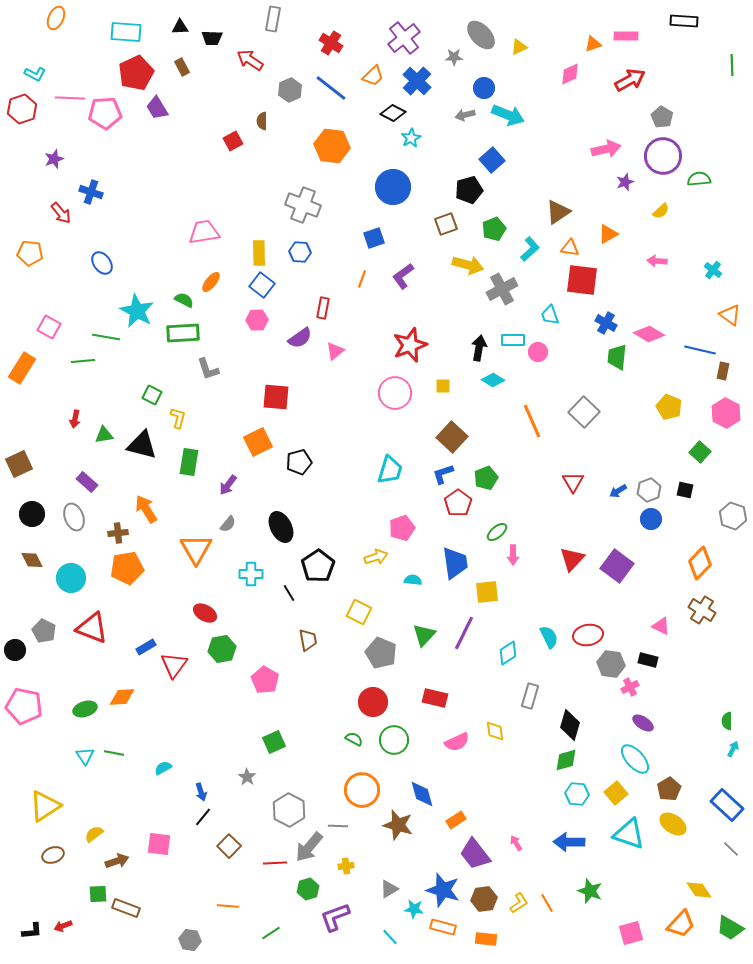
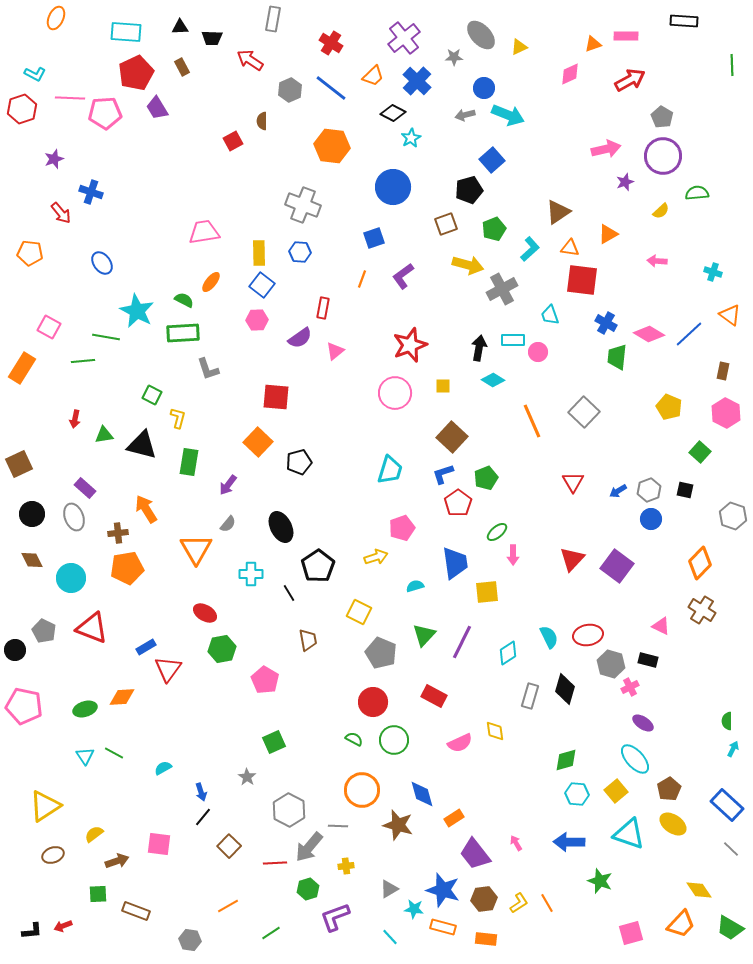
green semicircle at (699, 179): moved 2 px left, 14 px down
cyan cross at (713, 270): moved 2 px down; rotated 18 degrees counterclockwise
blue line at (700, 350): moved 11 px left, 16 px up; rotated 56 degrees counterclockwise
orange square at (258, 442): rotated 20 degrees counterclockwise
purple rectangle at (87, 482): moved 2 px left, 6 px down
cyan semicircle at (413, 580): moved 2 px right, 6 px down; rotated 24 degrees counterclockwise
purple line at (464, 633): moved 2 px left, 9 px down
gray hexagon at (611, 664): rotated 8 degrees clockwise
red triangle at (174, 665): moved 6 px left, 4 px down
red rectangle at (435, 698): moved 1 px left, 2 px up; rotated 15 degrees clockwise
black diamond at (570, 725): moved 5 px left, 36 px up
pink semicircle at (457, 742): moved 3 px right, 1 px down
green line at (114, 753): rotated 18 degrees clockwise
yellow square at (616, 793): moved 2 px up
orange rectangle at (456, 820): moved 2 px left, 2 px up
green star at (590, 891): moved 10 px right, 10 px up
orange line at (228, 906): rotated 35 degrees counterclockwise
brown rectangle at (126, 908): moved 10 px right, 3 px down
